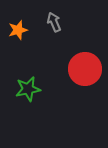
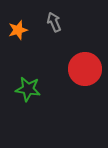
green star: rotated 20 degrees clockwise
